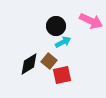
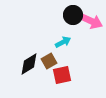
black circle: moved 17 px right, 11 px up
brown square: rotated 21 degrees clockwise
